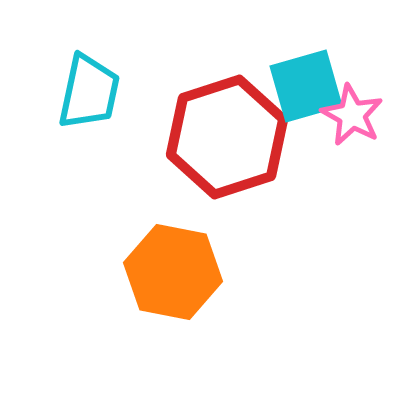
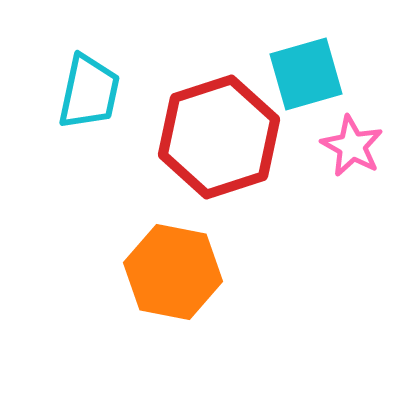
cyan square: moved 12 px up
pink star: moved 31 px down
red hexagon: moved 8 px left
